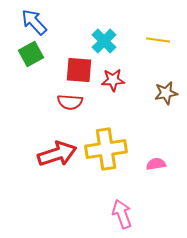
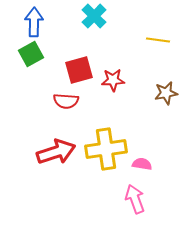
blue arrow: rotated 44 degrees clockwise
cyan cross: moved 10 px left, 25 px up
red square: rotated 20 degrees counterclockwise
red semicircle: moved 4 px left, 1 px up
red arrow: moved 1 px left, 2 px up
pink semicircle: moved 14 px left; rotated 18 degrees clockwise
pink arrow: moved 13 px right, 15 px up
